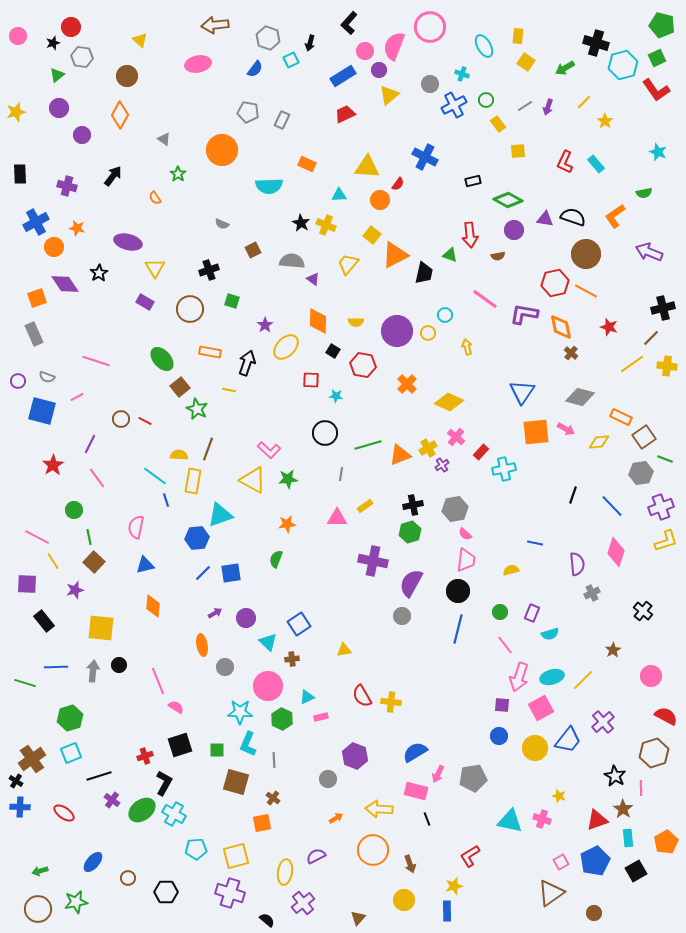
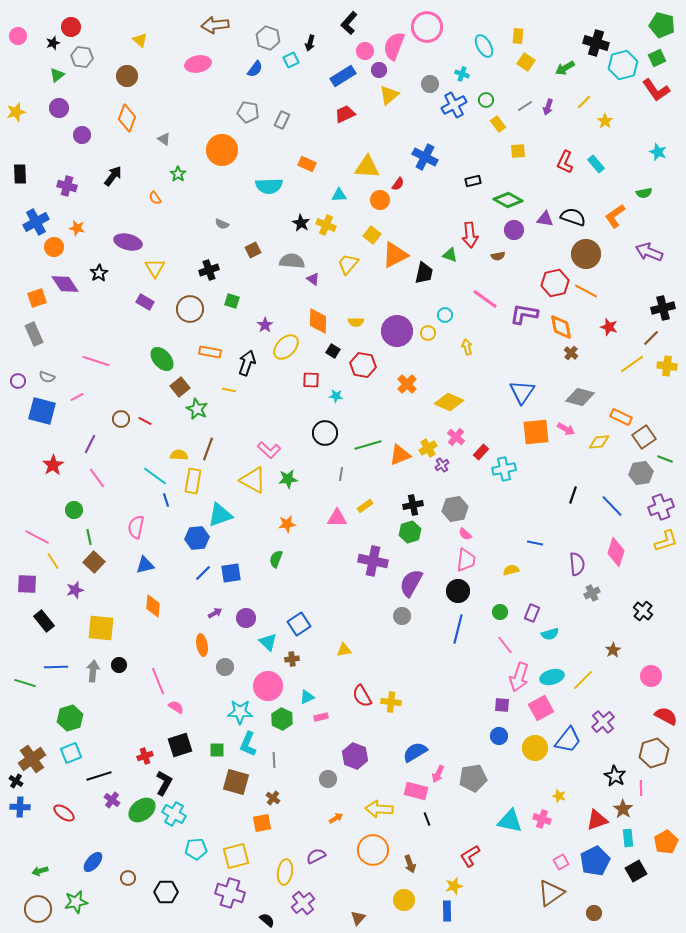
pink circle at (430, 27): moved 3 px left
orange diamond at (120, 115): moved 7 px right, 3 px down; rotated 8 degrees counterclockwise
